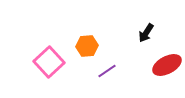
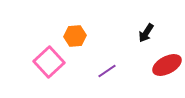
orange hexagon: moved 12 px left, 10 px up
